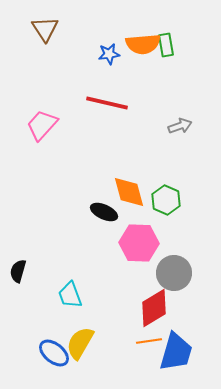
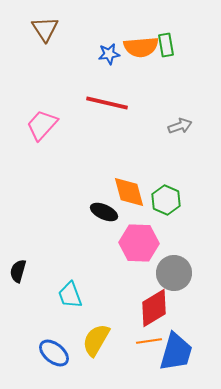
orange semicircle: moved 2 px left, 3 px down
yellow semicircle: moved 16 px right, 3 px up
